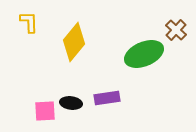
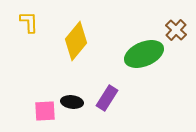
yellow diamond: moved 2 px right, 1 px up
purple rectangle: rotated 50 degrees counterclockwise
black ellipse: moved 1 px right, 1 px up
